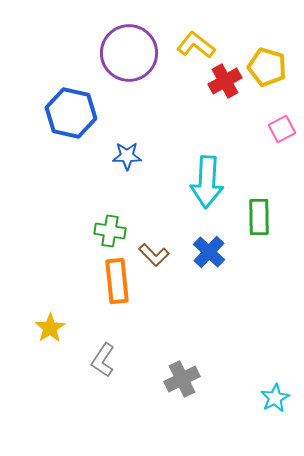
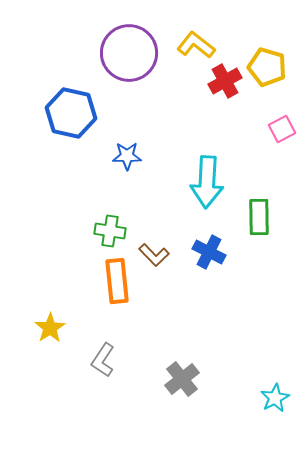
blue cross: rotated 16 degrees counterclockwise
gray cross: rotated 12 degrees counterclockwise
